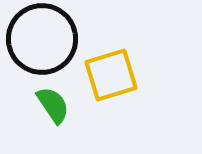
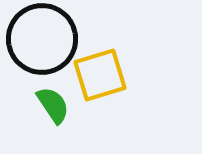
yellow square: moved 11 px left
